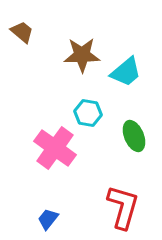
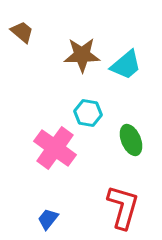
cyan trapezoid: moved 7 px up
green ellipse: moved 3 px left, 4 px down
